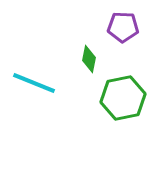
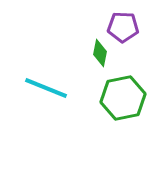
green diamond: moved 11 px right, 6 px up
cyan line: moved 12 px right, 5 px down
